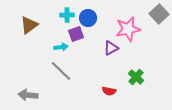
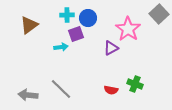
pink star: rotated 25 degrees counterclockwise
gray line: moved 18 px down
green cross: moved 1 px left, 7 px down; rotated 21 degrees counterclockwise
red semicircle: moved 2 px right, 1 px up
